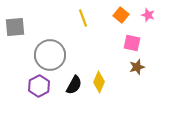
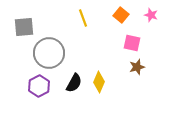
pink star: moved 3 px right
gray square: moved 9 px right
gray circle: moved 1 px left, 2 px up
black semicircle: moved 2 px up
